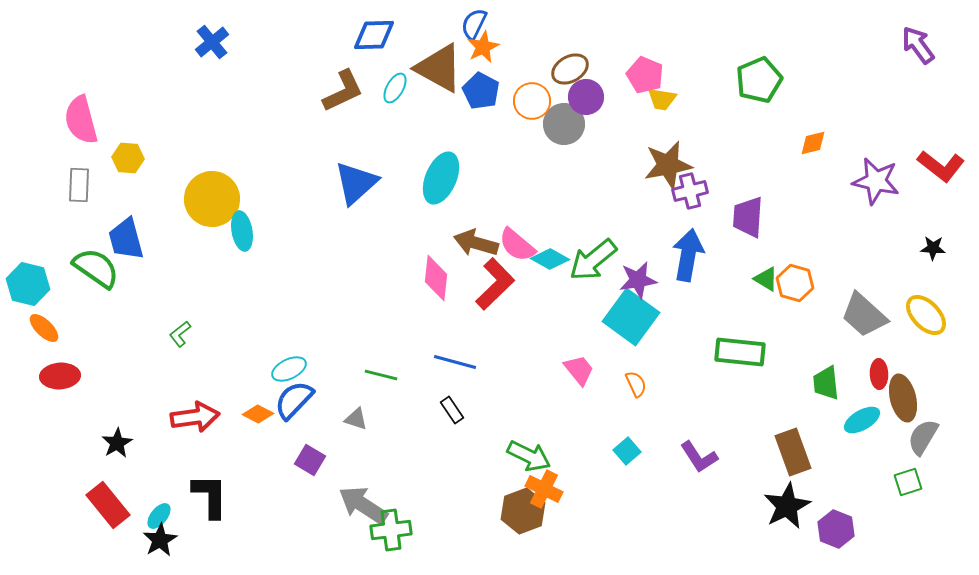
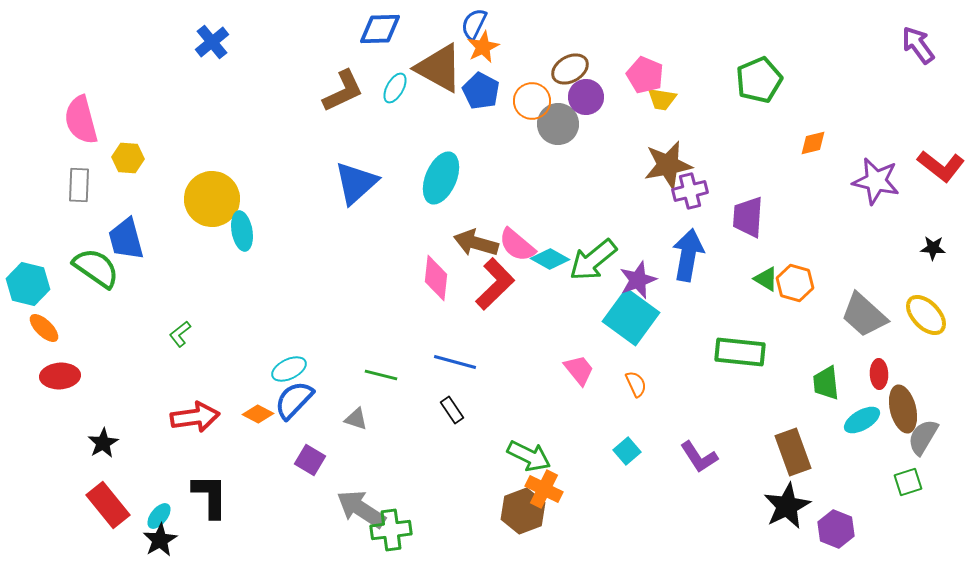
blue diamond at (374, 35): moved 6 px right, 6 px up
gray circle at (564, 124): moved 6 px left
purple star at (638, 280): rotated 12 degrees counterclockwise
brown ellipse at (903, 398): moved 11 px down
black star at (117, 443): moved 14 px left
gray arrow at (363, 505): moved 2 px left, 4 px down
